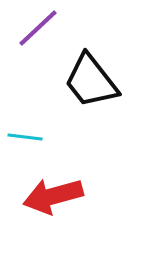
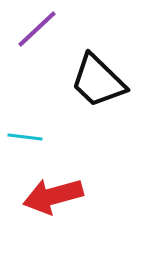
purple line: moved 1 px left, 1 px down
black trapezoid: moved 7 px right; rotated 8 degrees counterclockwise
